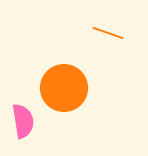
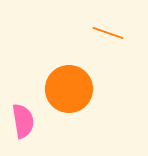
orange circle: moved 5 px right, 1 px down
